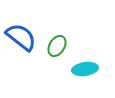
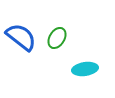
green ellipse: moved 8 px up
